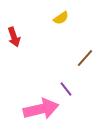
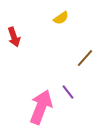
purple line: moved 2 px right, 3 px down
pink arrow: moved 2 px up; rotated 56 degrees counterclockwise
